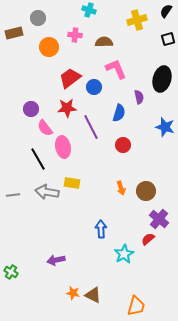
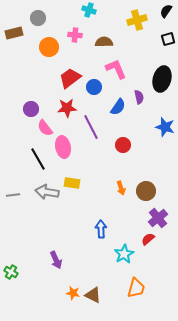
blue semicircle: moved 1 px left, 6 px up; rotated 18 degrees clockwise
purple cross: moved 1 px left, 1 px up; rotated 12 degrees clockwise
purple arrow: rotated 102 degrees counterclockwise
orange trapezoid: moved 18 px up
